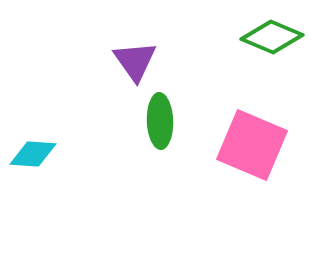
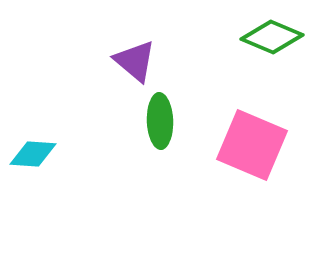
purple triangle: rotated 15 degrees counterclockwise
